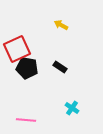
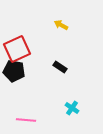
black pentagon: moved 13 px left, 3 px down
